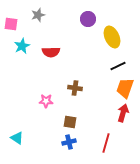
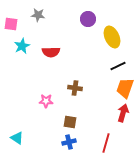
gray star: rotated 24 degrees clockwise
